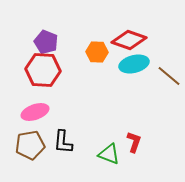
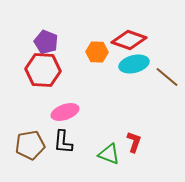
brown line: moved 2 px left, 1 px down
pink ellipse: moved 30 px right
